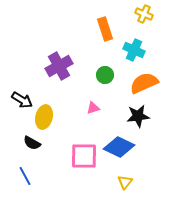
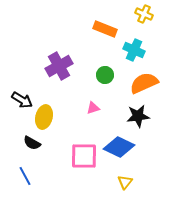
orange rectangle: rotated 50 degrees counterclockwise
